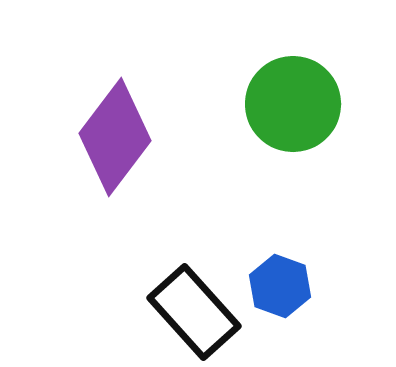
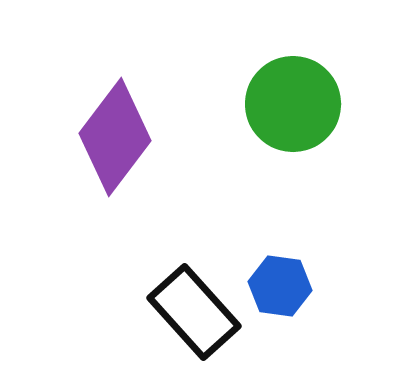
blue hexagon: rotated 12 degrees counterclockwise
